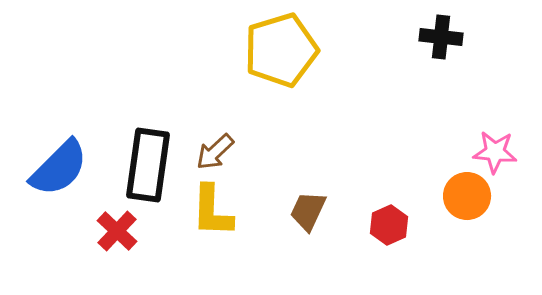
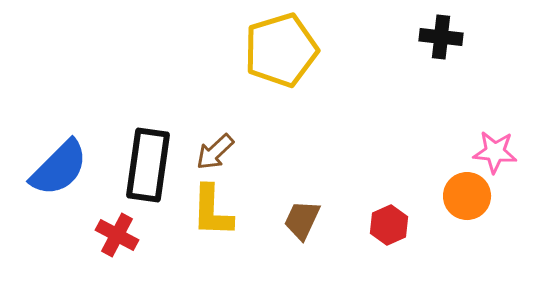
brown trapezoid: moved 6 px left, 9 px down
red cross: moved 4 px down; rotated 15 degrees counterclockwise
